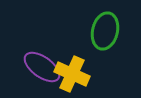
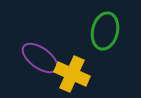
purple ellipse: moved 2 px left, 9 px up
